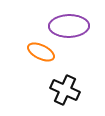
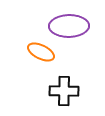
black cross: moved 1 px left, 1 px down; rotated 24 degrees counterclockwise
